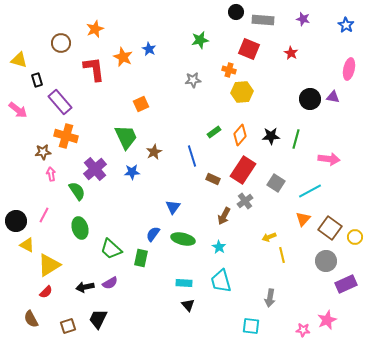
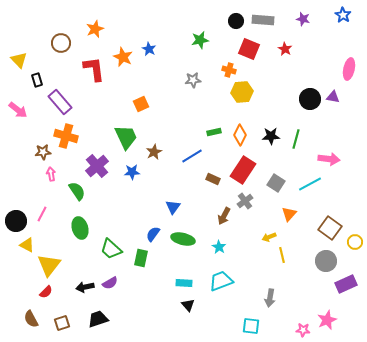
black circle at (236, 12): moved 9 px down
blue star at (346, 25): moved 3 px left, 10 px up
red star at (291, 53): moved 6 px left, 4 px up
yellow triangle at (19, 60): rotated 30 degrees clockwise
green rectangle at (214, 132): rotated 24 degrees clockwise
orange diamond at (240, 135): rotated 15 degrees counterclockwise
blue line at (192, 156): rotated 75 degrees clockwise
purple cross at (95, 169): moved 2 px right, 3 px up
cyan line at (310, 191): moved 7 px up
pink line at (44, 215): moved 2 px left, 1 px up
orange triangle at (303, 219): moved 14 px left, 5 px up
yellow circle at (355, 237): moved 5 px down
yellow triangle at (49, 265): rotated 20 degrees counterclockwise
cyan trapezoid at (221, 281): rotated 85 degrees clockwise
black trapezoid at (98, 319): rotated 45 degrees clockwise
brown square at (68, 326): moved 6 px left, 3 px up
